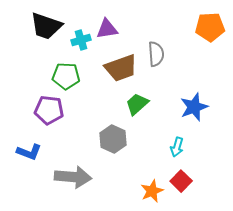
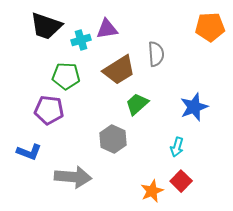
brown trapezoid: moved 2 px left, 2 px down; rotated 12 degrees counterclockwise
